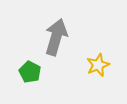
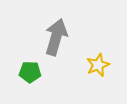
green pentagon: rotated 25 degrees counterclockwise
